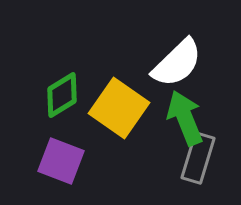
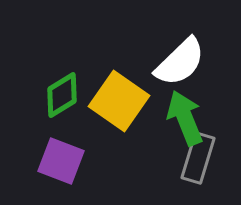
white semicircle: moved 3 px right, 1 px up
yellow square: moved 7 px up
